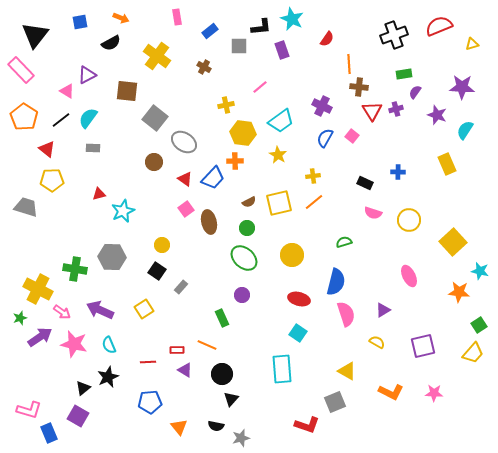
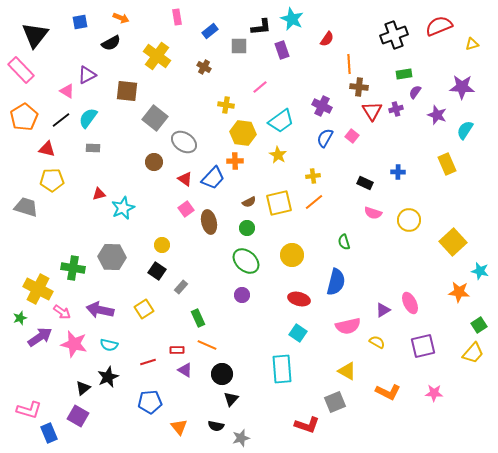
yellow cross at (226, 105): rotated 21 degrees clockwise
orange pentagon at (24, 117): rotated 8 degrees clockwise
red triangle at (47, 149): rotated 24 degrees counterclockwise
cyan star at (123, 211): moved 3 px up
green semicircle at (344, 242): rotated 91 degrees counterclockwise
green ellipse at (244, 258): moved 2 px right, 3 px down
green cross at (75, 269): moved 2 px left, 1 px up
pink ellipse at (409, 276): moved 1 px right, 27 px down
purple arrow at (100, 310): rotated 12 degrees counterclockwise
pink semicircle at (346, 314): moved 2 px right, 12 px down; rotated 95 degrees clockwise
green rectangle at (222, 318): moved 24 px left
cyan semicircle at (109, 345): rotated 54 degrees counterclockwise
red line at (148, 362): rotated 14 degrees counterclockwise
orange L-shape at (391, 392): moved 3 px left
